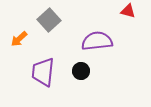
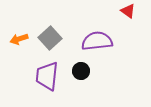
red triangle: rotated 21 degrees clockwise
gray square: moved 1 px right, 18 px down
orange arrow: rotated 24 degrees clockwise
purple trapezoid: moved 4 px right, 4 px down
